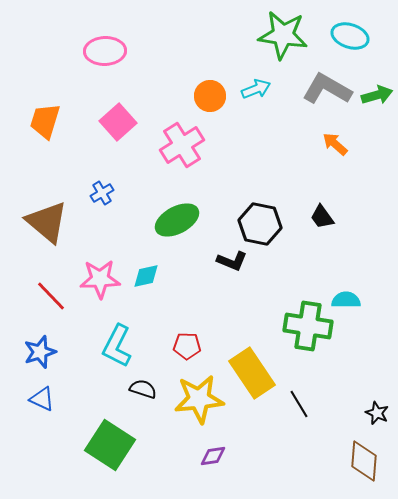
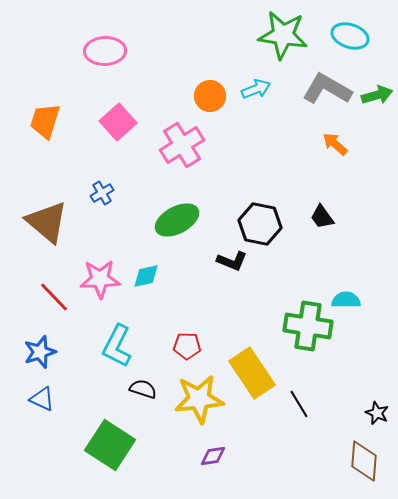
red line: moved 3 px right, 1 px down
